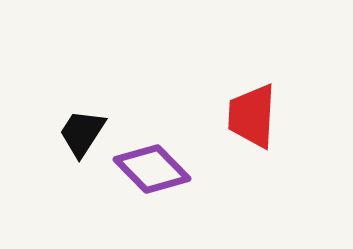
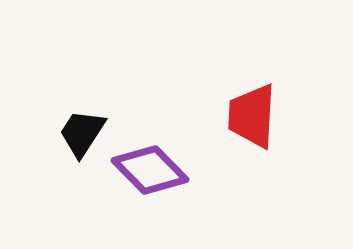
purple diamond: moved 2 px left, 1 px down
